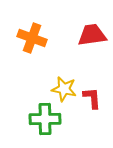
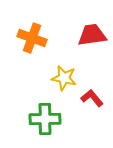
yellow star: moved 11 px up
red L-shape: rotated 35 degrees counterclockwise
